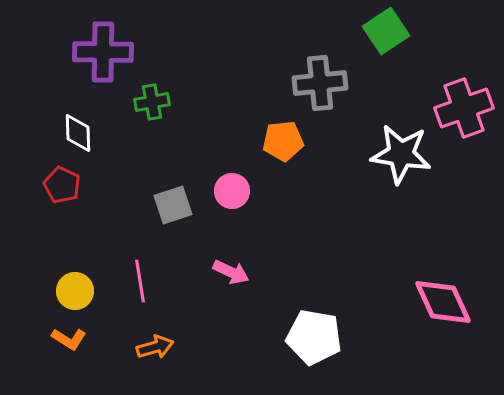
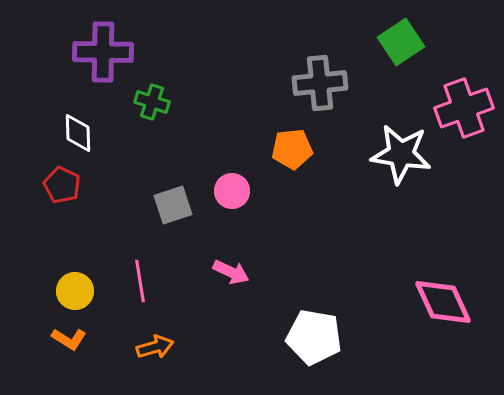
green square: moved 15 px right, 11 px down
green cross: rotated 28 degrees clockwise
orange pentagon: moved 9 px right, 8 px down
